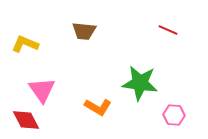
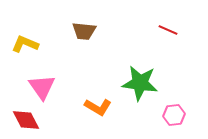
pink triangle: moved 3 px up
pink hexagon: rotated 10 degrees counterclockwise
